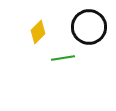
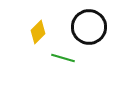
green line: rotated 25 degrees clockwise
